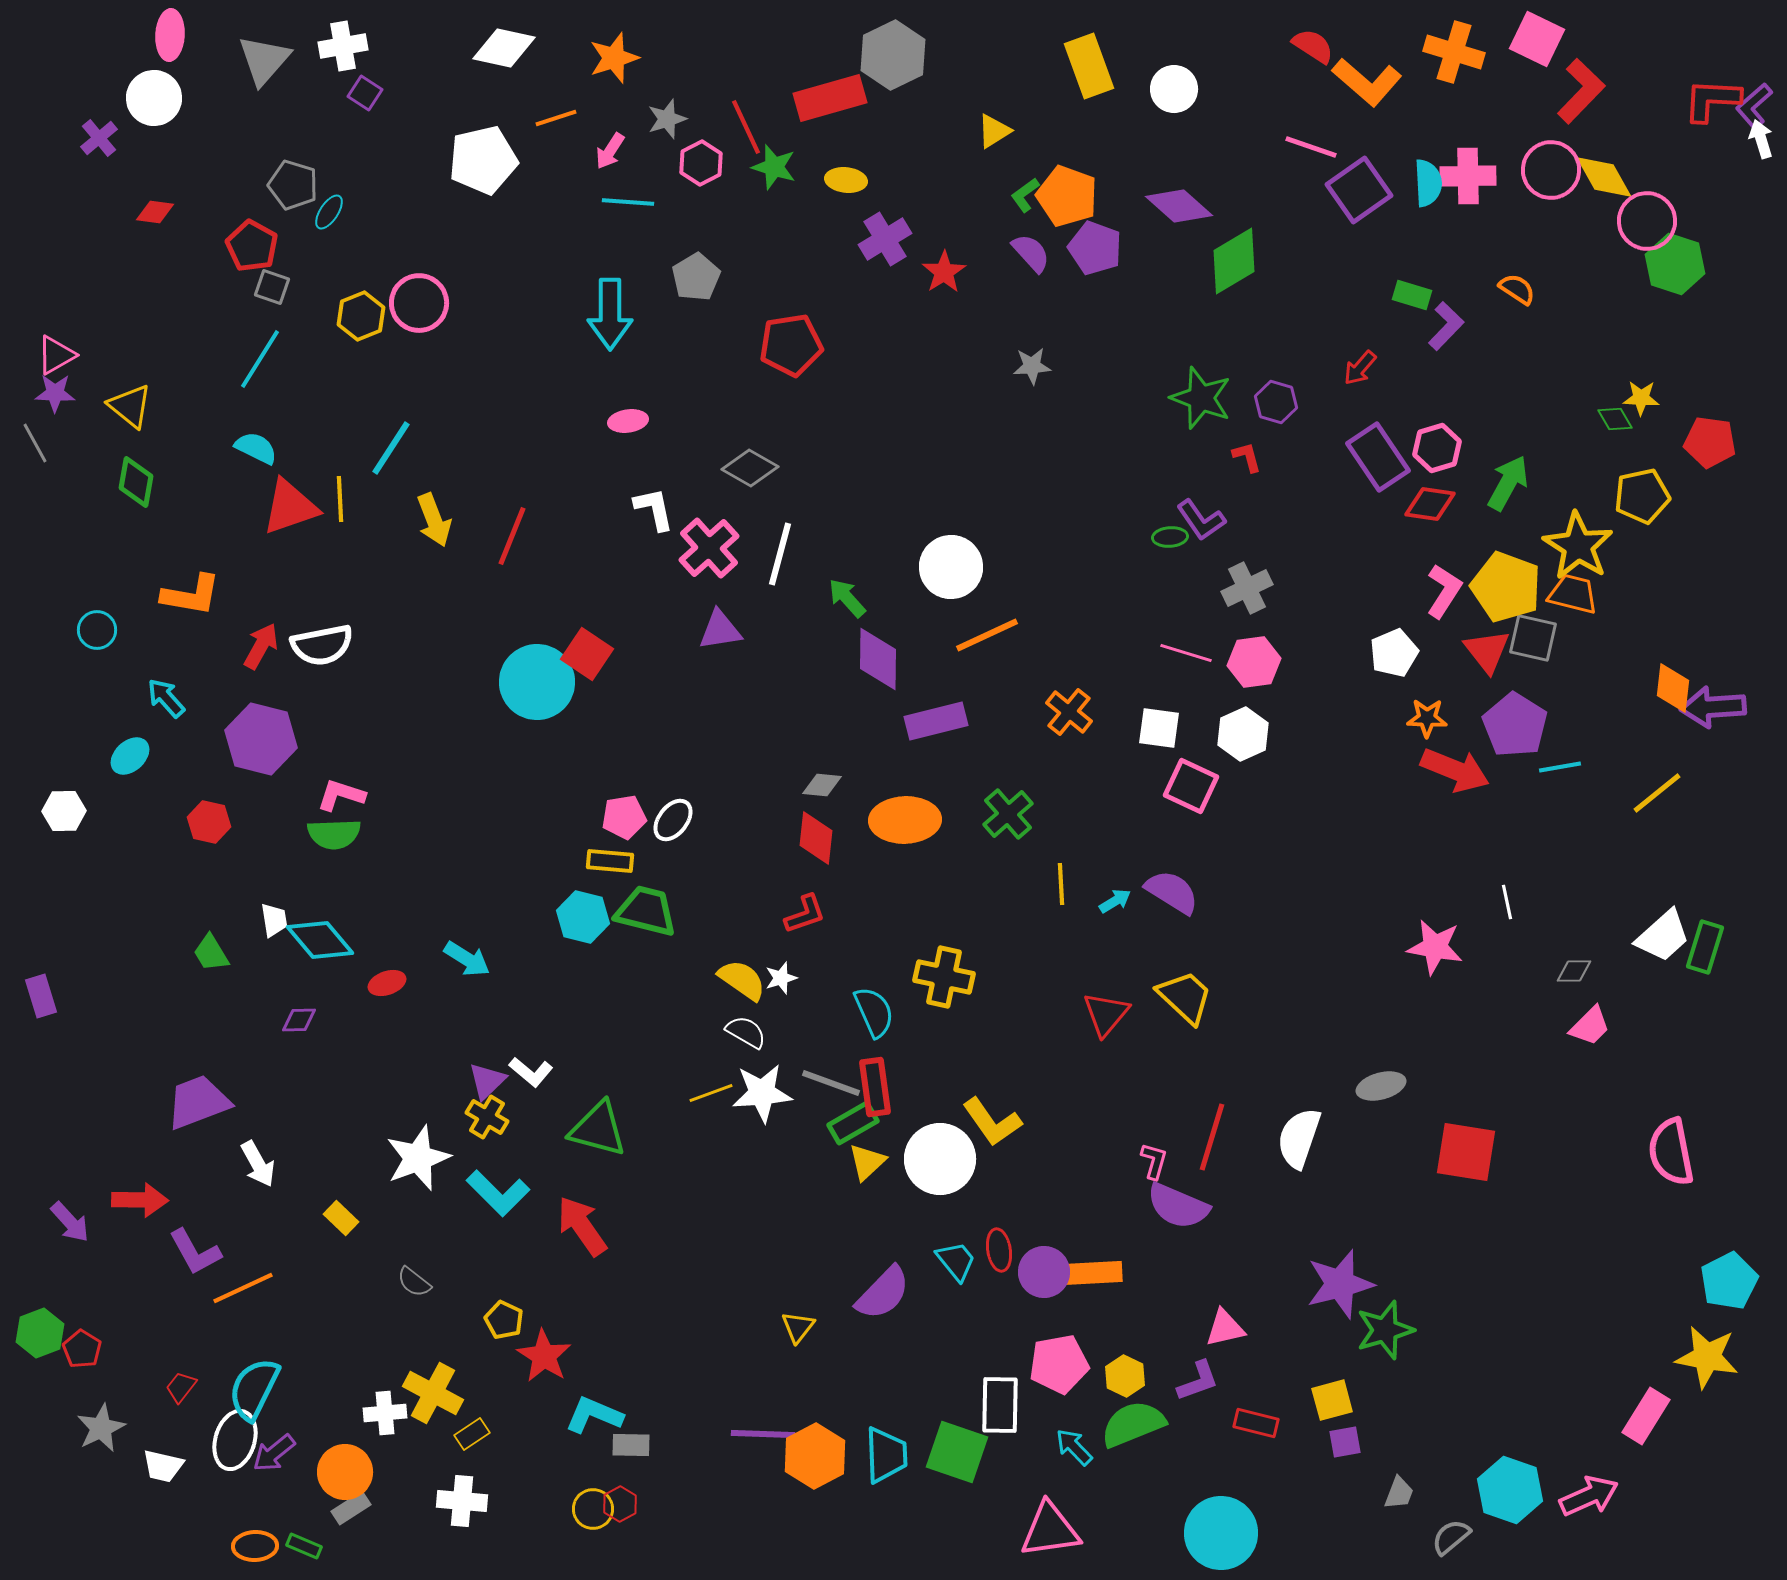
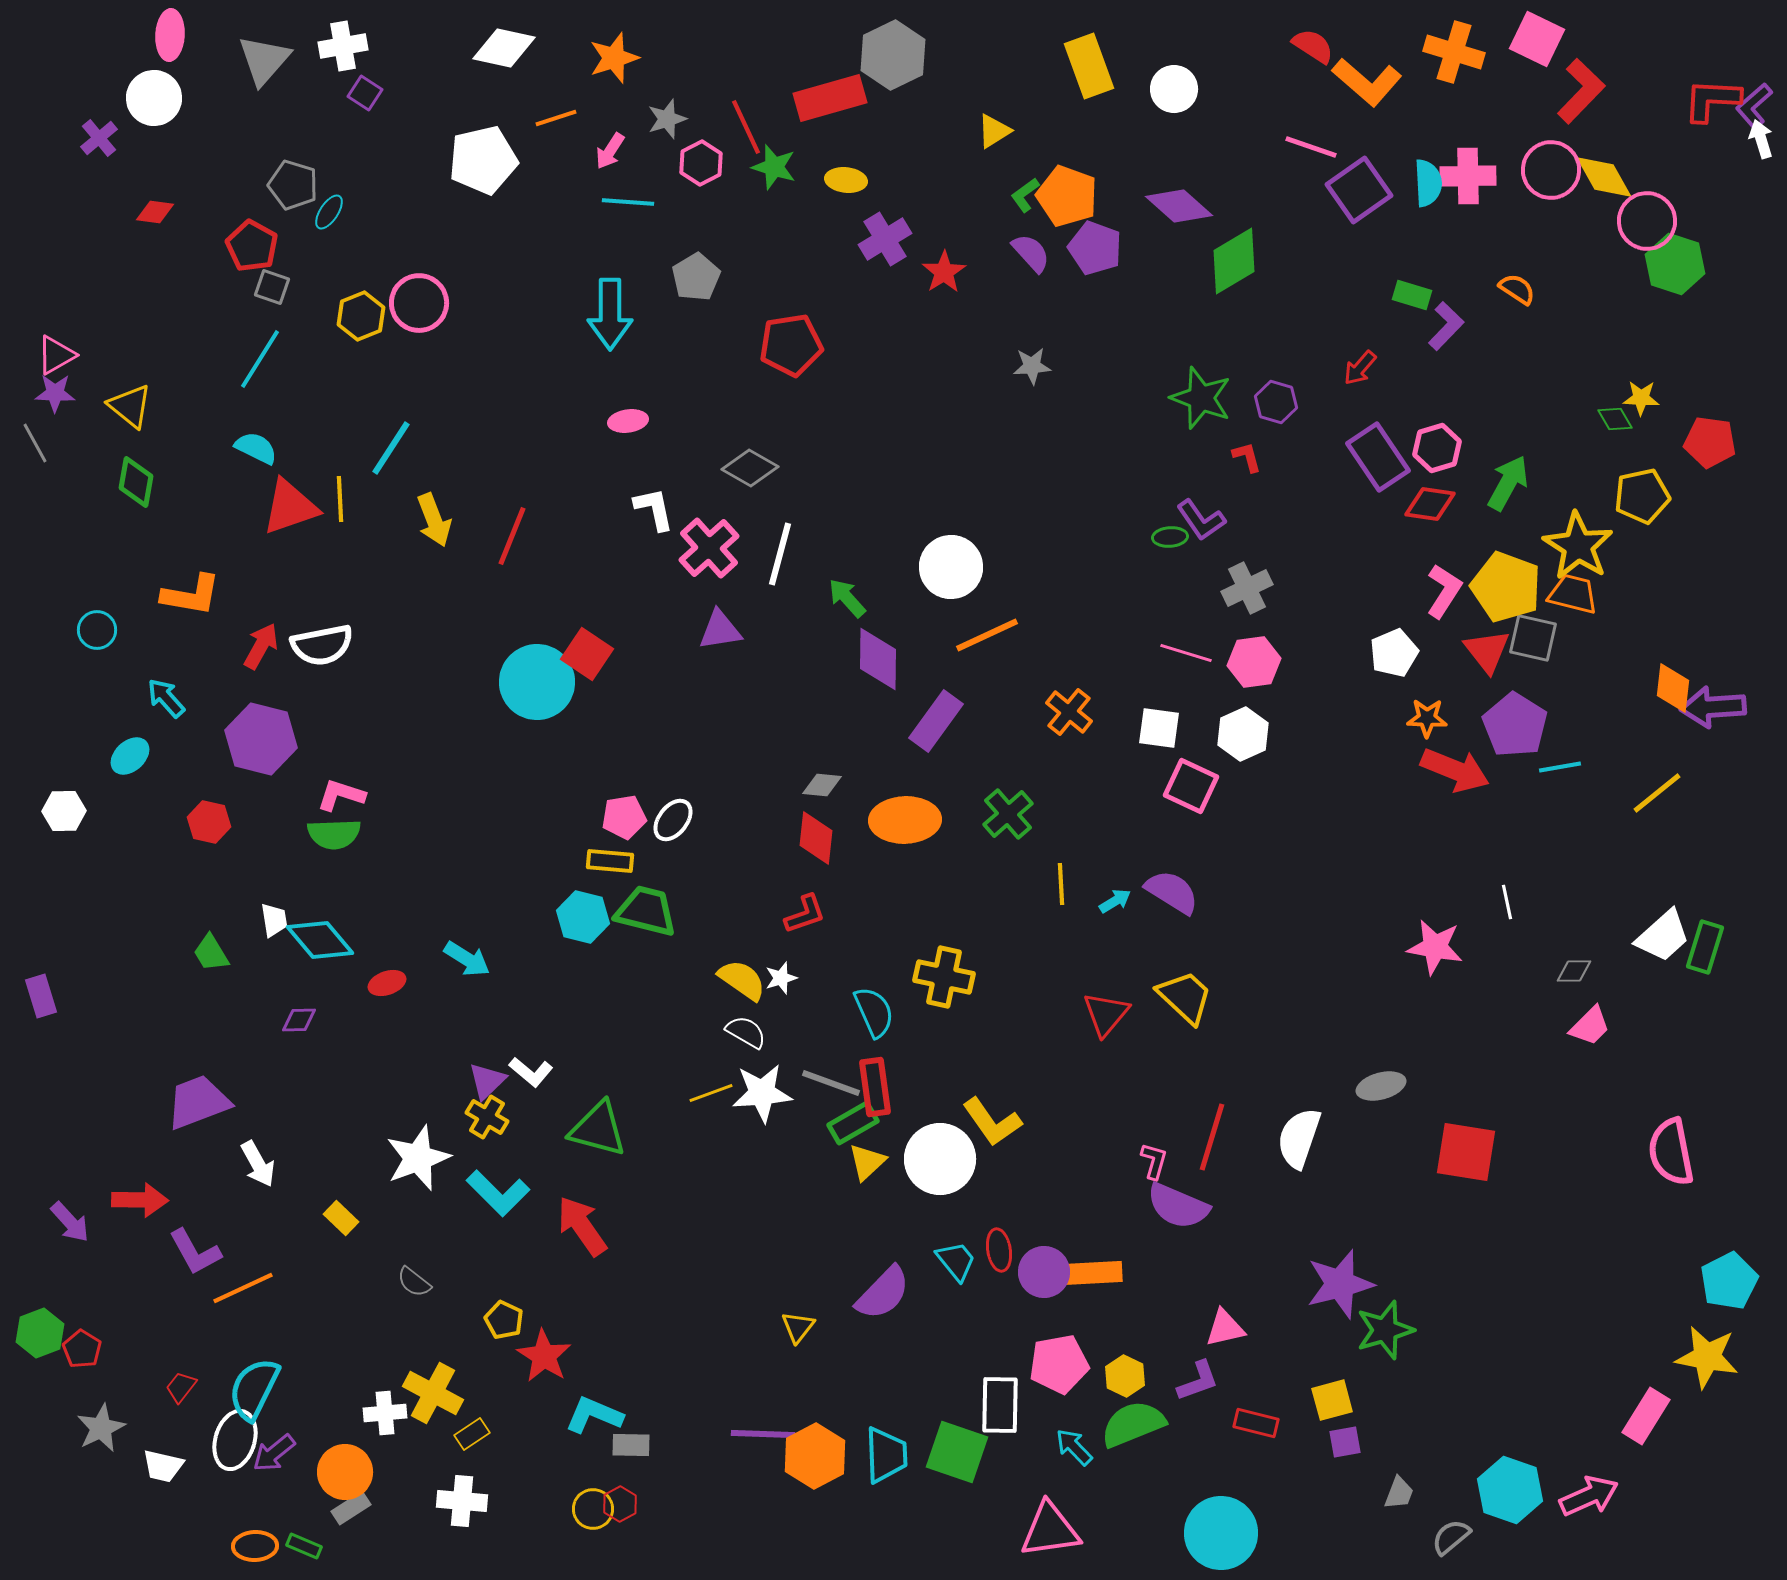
purple rectangle at (936, 721): rotated 40 degrees counterclockwise
